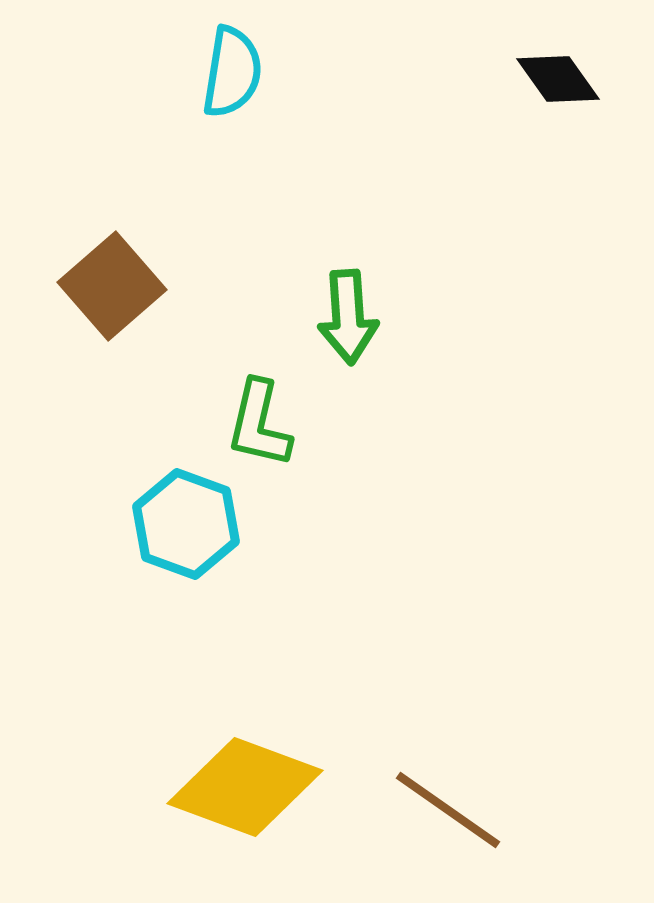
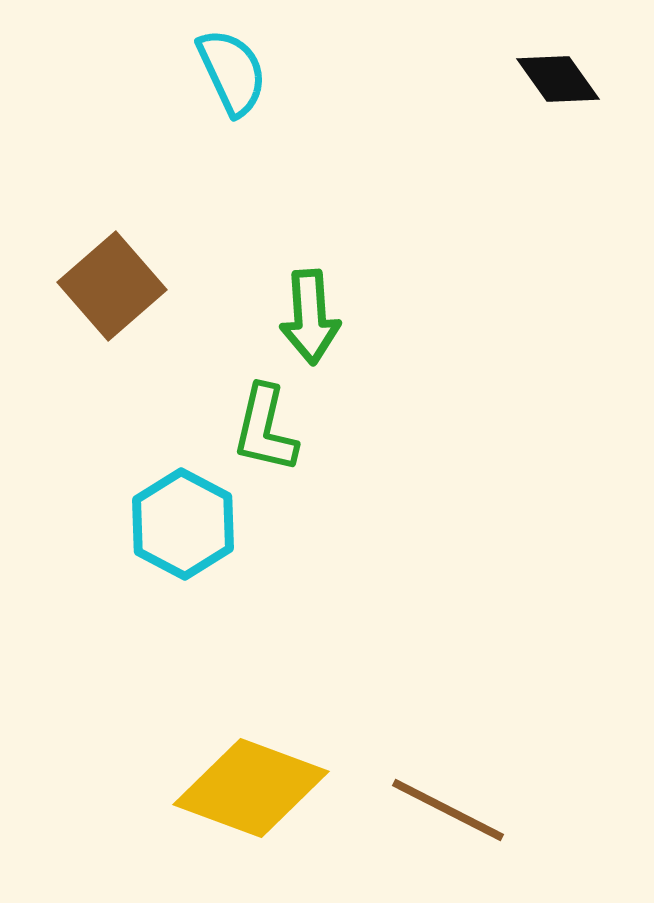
cyan semicircle: rotated 34 degrees counterclockwise
green arrow: moved 38 px left
green L-shape: moved 6 px right, 5 px down
cyan hexagon: moved 3 px left; rotated 8 degrees clockwise
yellow diamond: moved 6 px right, 1 px down
brown line: rotated 8 degrees counterclockwise
